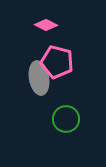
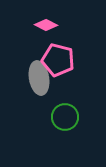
pink pentagon: moved 1 px right, 2 px up
green circle: moved 1 px left, 2 px up
